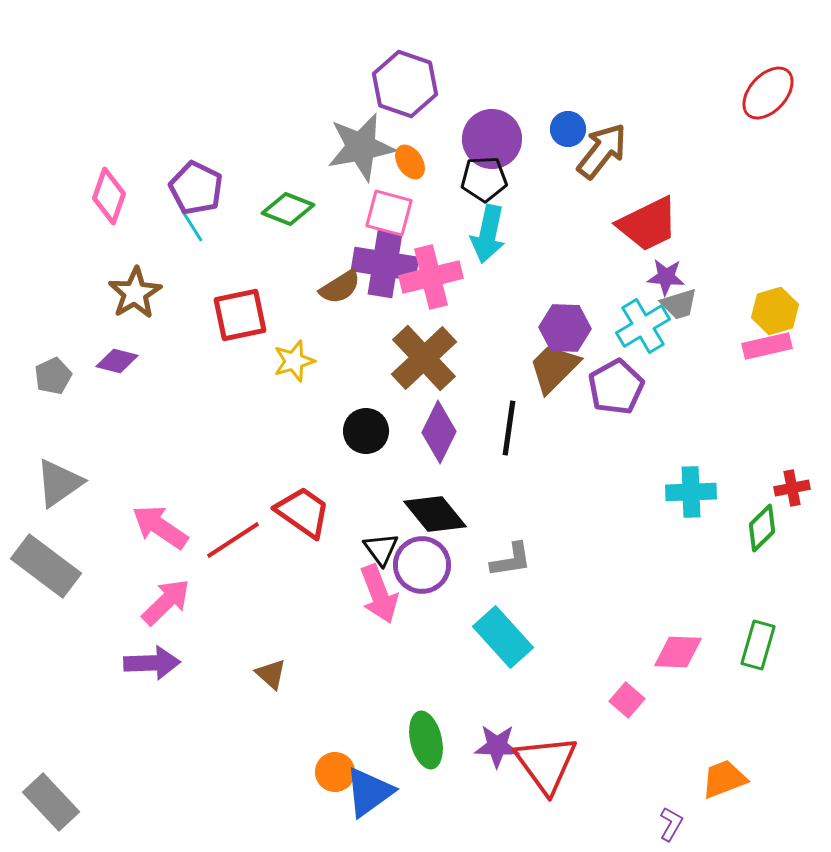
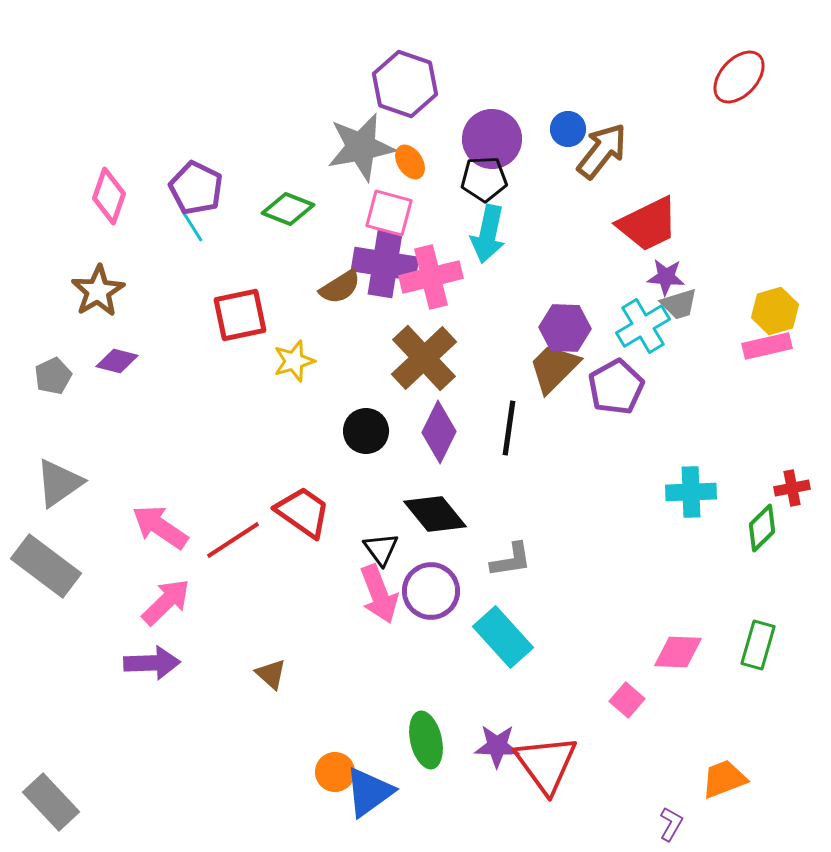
red ellipse at (768, 93): moved 29 px left, 16 px up
brown star at (135, 293): moved 37 px left, 2 px up
purple circle at (422, 565): moved 9 px right, 26 px down
